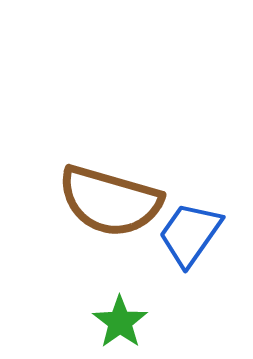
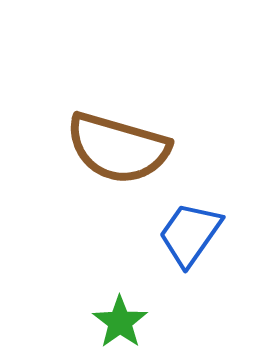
brown semicircle: moved 8 px right, 53 px up
